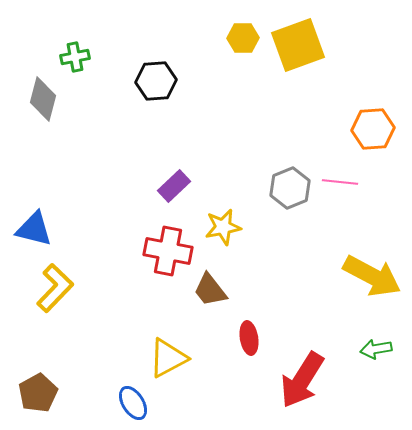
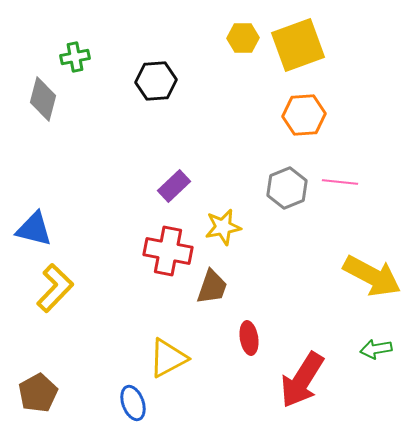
orange hexagon: moved 69 px left, 14 px up
gray hexagon: moved 3 px left
brown trapezoid: moved 2 px right, 3 px up; rotated 123 degrees counterclockwise
blue ellipse: rotated 12 degrees clockwise
